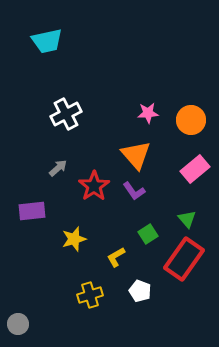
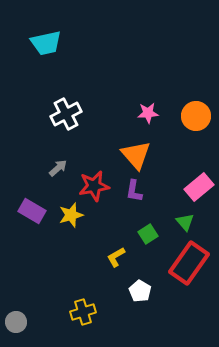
cyan trapezoid: moved 1 px left, 2 px down
orange circle: moved 5 px right, 4 px up
pink rectangle: moved 4 px right, 18 px down
red star: rotated 24 degrees clockwise
purple L-shape: rotated 45 degrees clockwise
purple rectangle: rotated 36 degrees clockwise
green triangle: moved 2 px left, 3 px down
yellow star: moved 3 px left, 24 px up
red rectangle: moved 5 px right, 4 px down
white pentagon: rotated 10 degrees clockwise
yellow cross: moved 7 px left, 17 px down
gray circle: moved 2 px left, 2 px up
